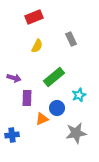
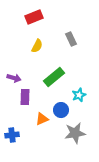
purple rectangle: moved 2 px left, 1 px up
blue circle: moved 4 px right, 2 px down
gray star: moved 1 px left
